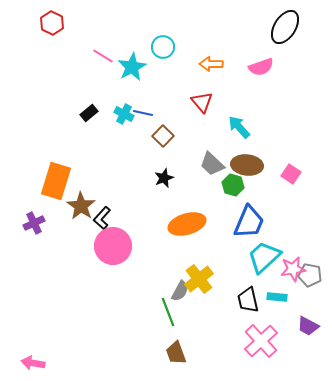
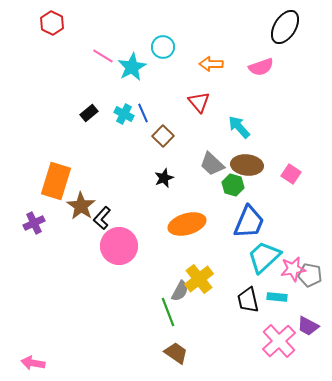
red triangle: moved 3 px left
blue line: rotated 54 degrees clockwise
pink circle: moved 6 px right
pink cross: moved 18 px right
brown trapezoid: rotated 145 degrees clockwise
